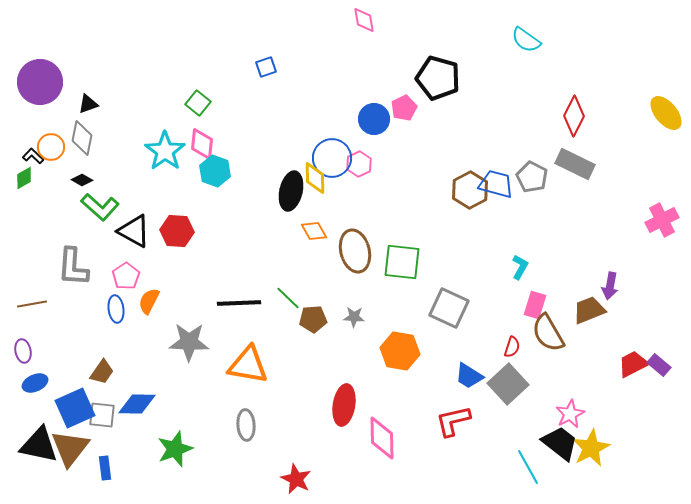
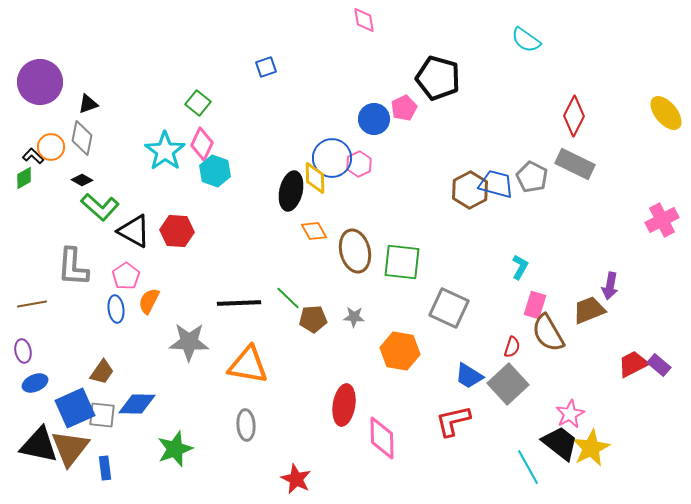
pink diamond at (202, 144): rotated 20 degrees clockwise
